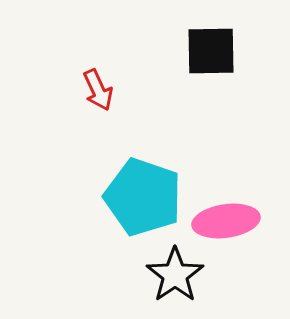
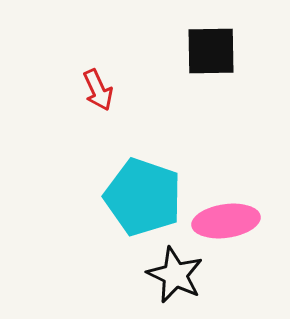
black star: rotated 12 degrees counterclockwise
